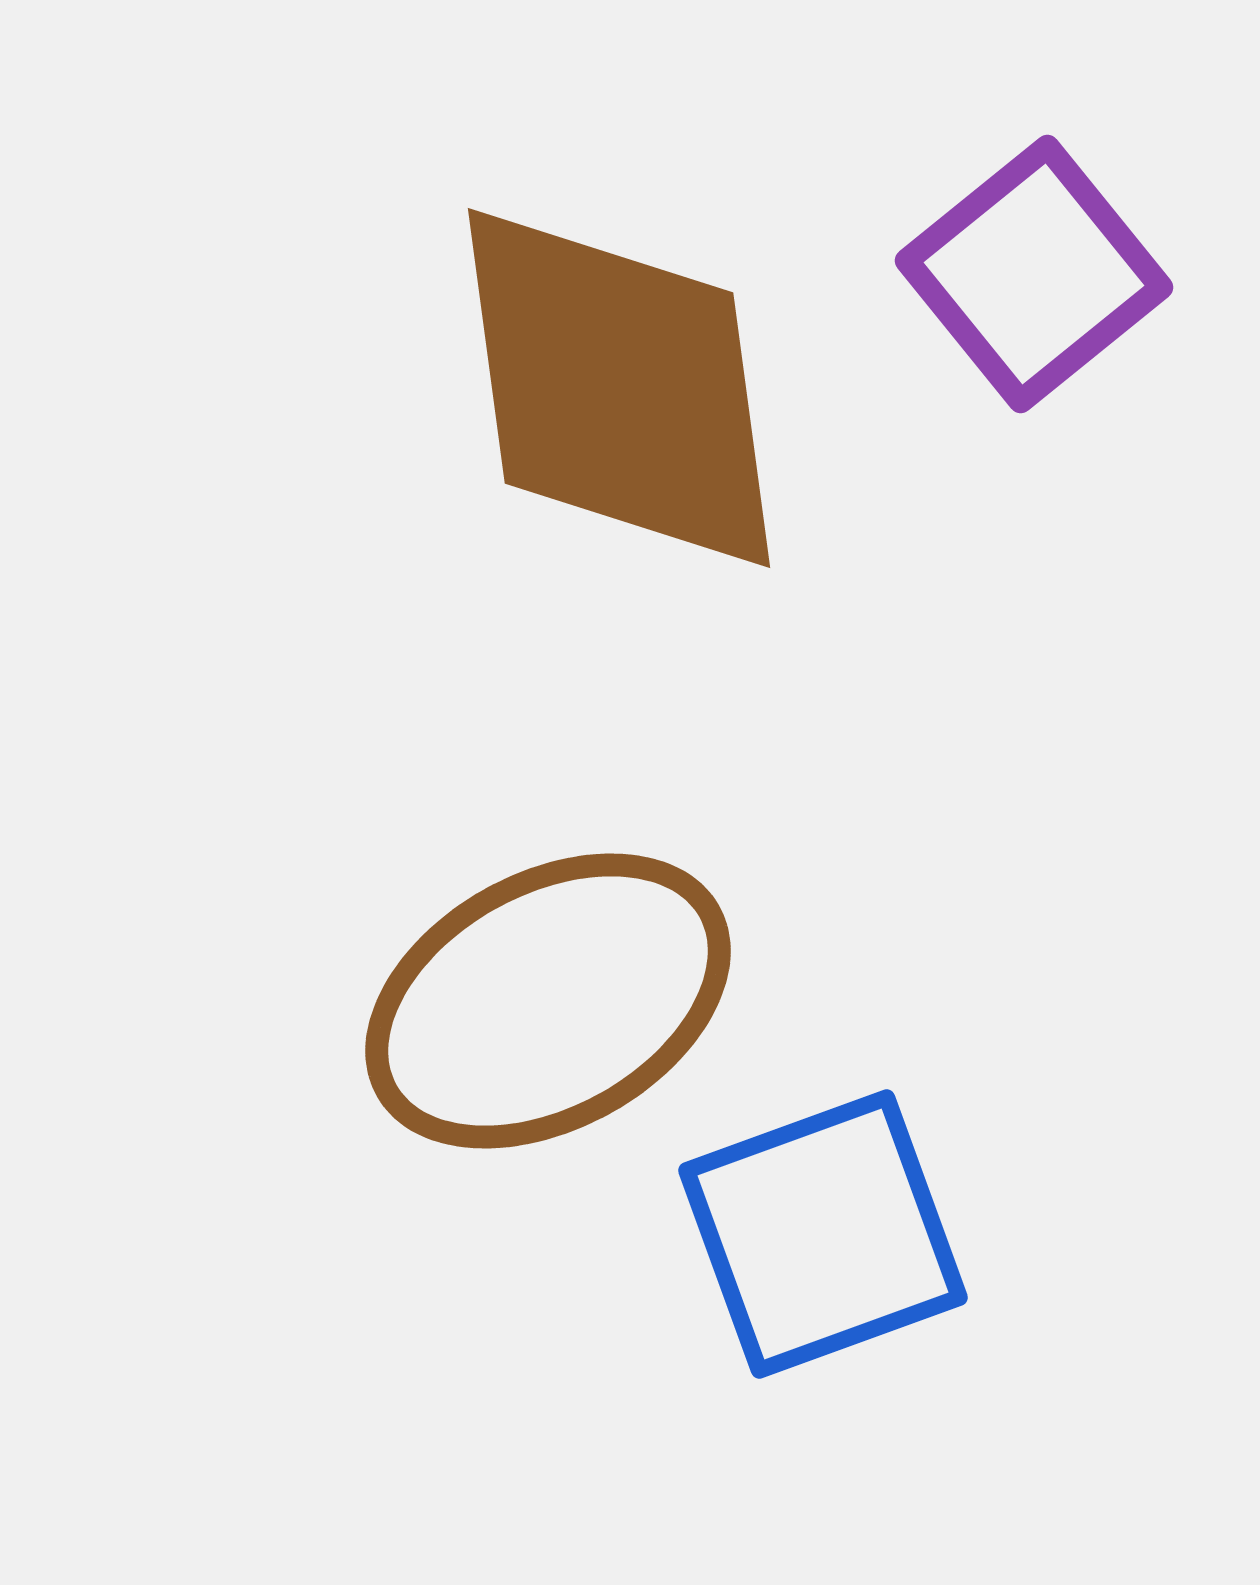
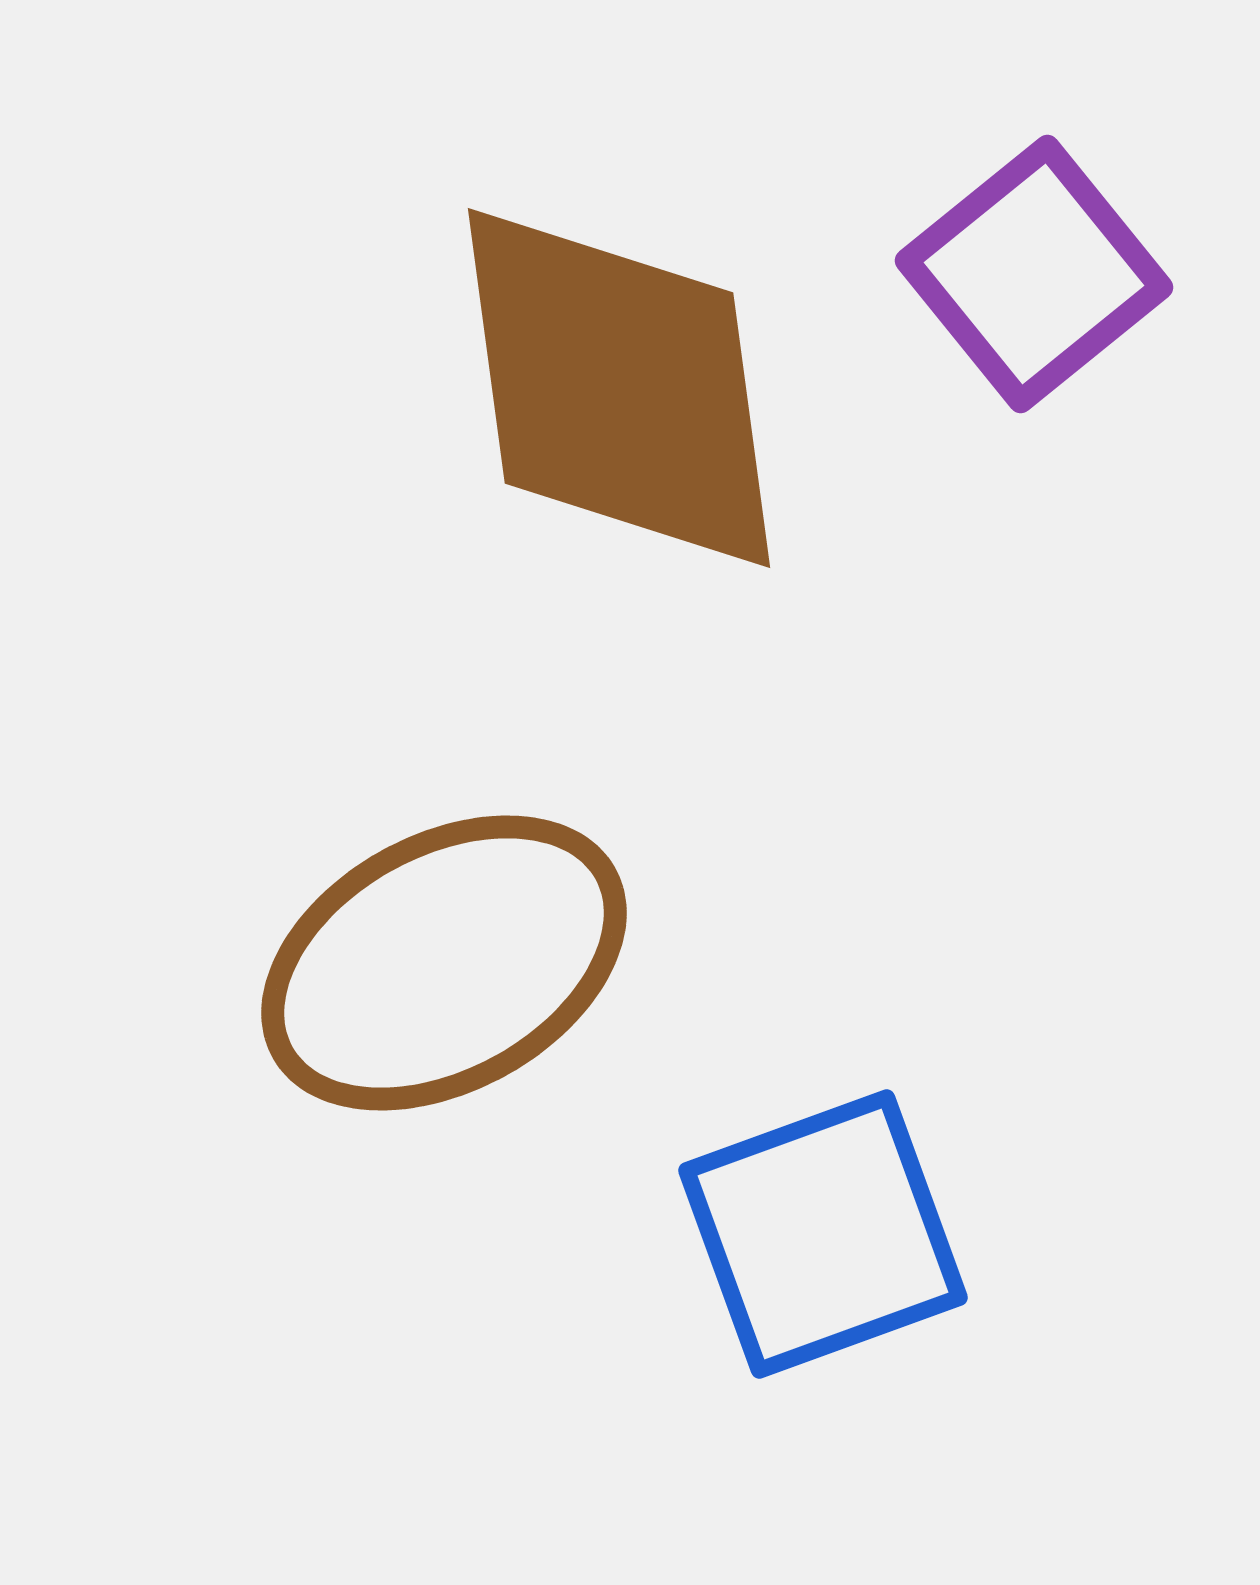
brown ellipse: moved 104 px left, 38 px up
